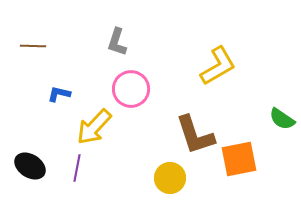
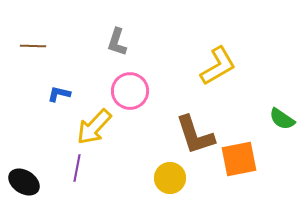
pink circle: moved 1 px left, 2 px down
black ellipse: moved 6 px left, 16 px down
